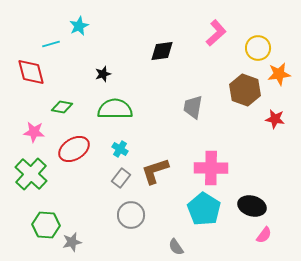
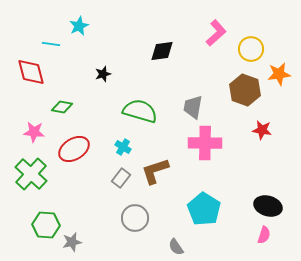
cyan line: rotated 24 degrees clockwise
yellow circle: moved 7 px left, 1 px down
green semicircle: moved 25 px right, 2 px down; rotated 16 degrees clockwise
red star: moved 13 px left, 11 px down
cyan cross: moved 3 px right, 2 px up
pink cross: moved 6 px left, 25 px up
black ellipse: moved 16 px right
gray circle: moved 4 px right, 3 px down
pink semicircle: rotated 18 degrees counterclockwise
